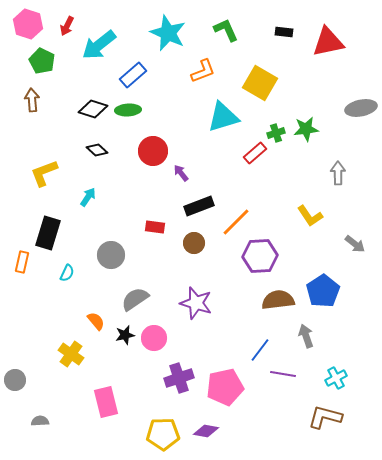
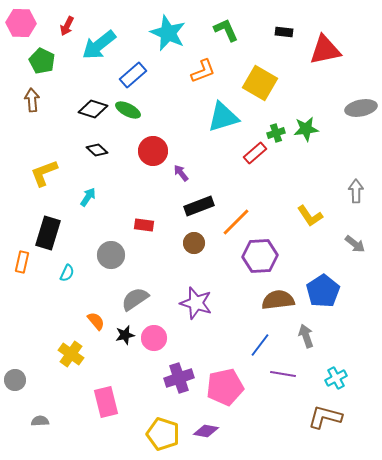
pink hexagon at (28, 24): moved 7 px left, 1 px up; rotated 16 degrees counterclockwise
red triangle at (328, 42): moved 3 px left, 8 px down
green ellipse at (128, 110): rotated 30 degrees clockwise
gray arrow at (338, 173): moved 18 px right, 18 px down
red rectangle at (155, 227): moved 11 px left, 2 px up
blue line at (260, 350): moved 5 px up
yellow pentagon at (163, 434): rotated 20 degrees clockwise
